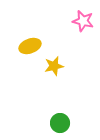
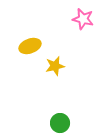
pink star: moved 2 px up
yellow star: moved 1 px right
